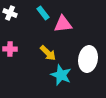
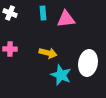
cyan rectangle: rotated 32 degrees clockwise
pink triangle: moved 3 px right, 5 px up
yellow arrow: rotated 30 degrees counterclockwise
white ellipse: moved 4 px down
